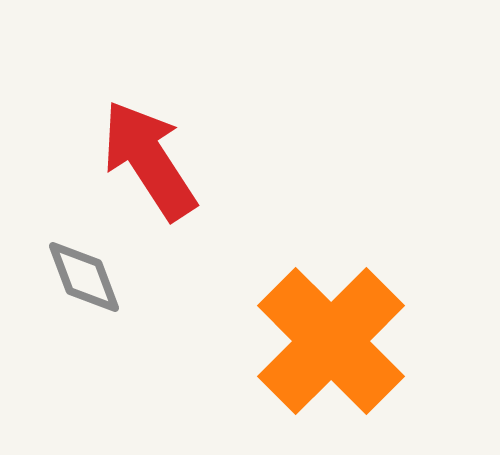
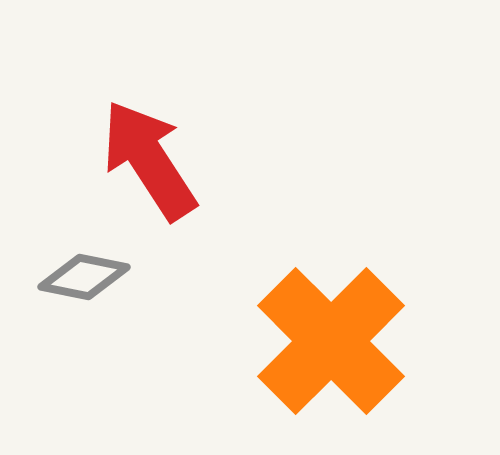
gray diamond: rotated 58 degrees counterclockwise
